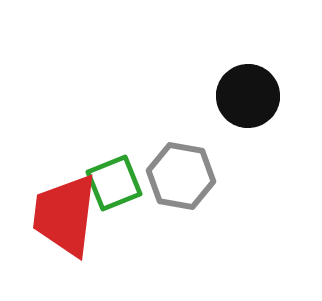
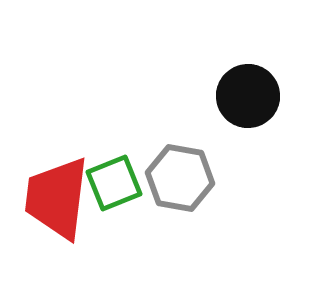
gray hexagon: moved 1 px left, 2 px down
red trapezoid: moved 8 px left, 17 px up
